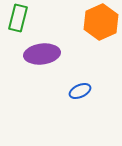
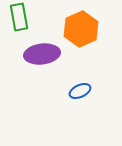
green rectangle: moved 1 px right, 1 px up; rotated 24 degrees counterclockwise
orange hexagon: moved 20 px left, 7 px down
